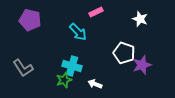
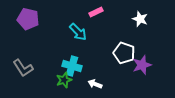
purple pentagon: moved 2 px left, 1 px up
